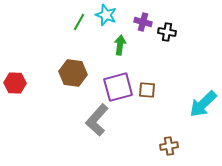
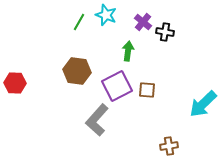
purple cross: rotated 24 degrees clockwise
black cross: moved 2 px left
green arrow: moved 8 px right, 6 px down
brown hexagon: moved 4 px right, 2 px up
purple square: moved 1 px left, 1 px up; rotated 12 degrees counterclockwise
